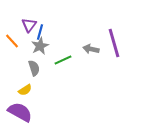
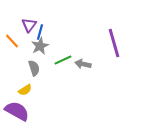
gray arrow: moved 8 px left, 15 px down
purple semicircle: moved 3 px left, 1 px up
